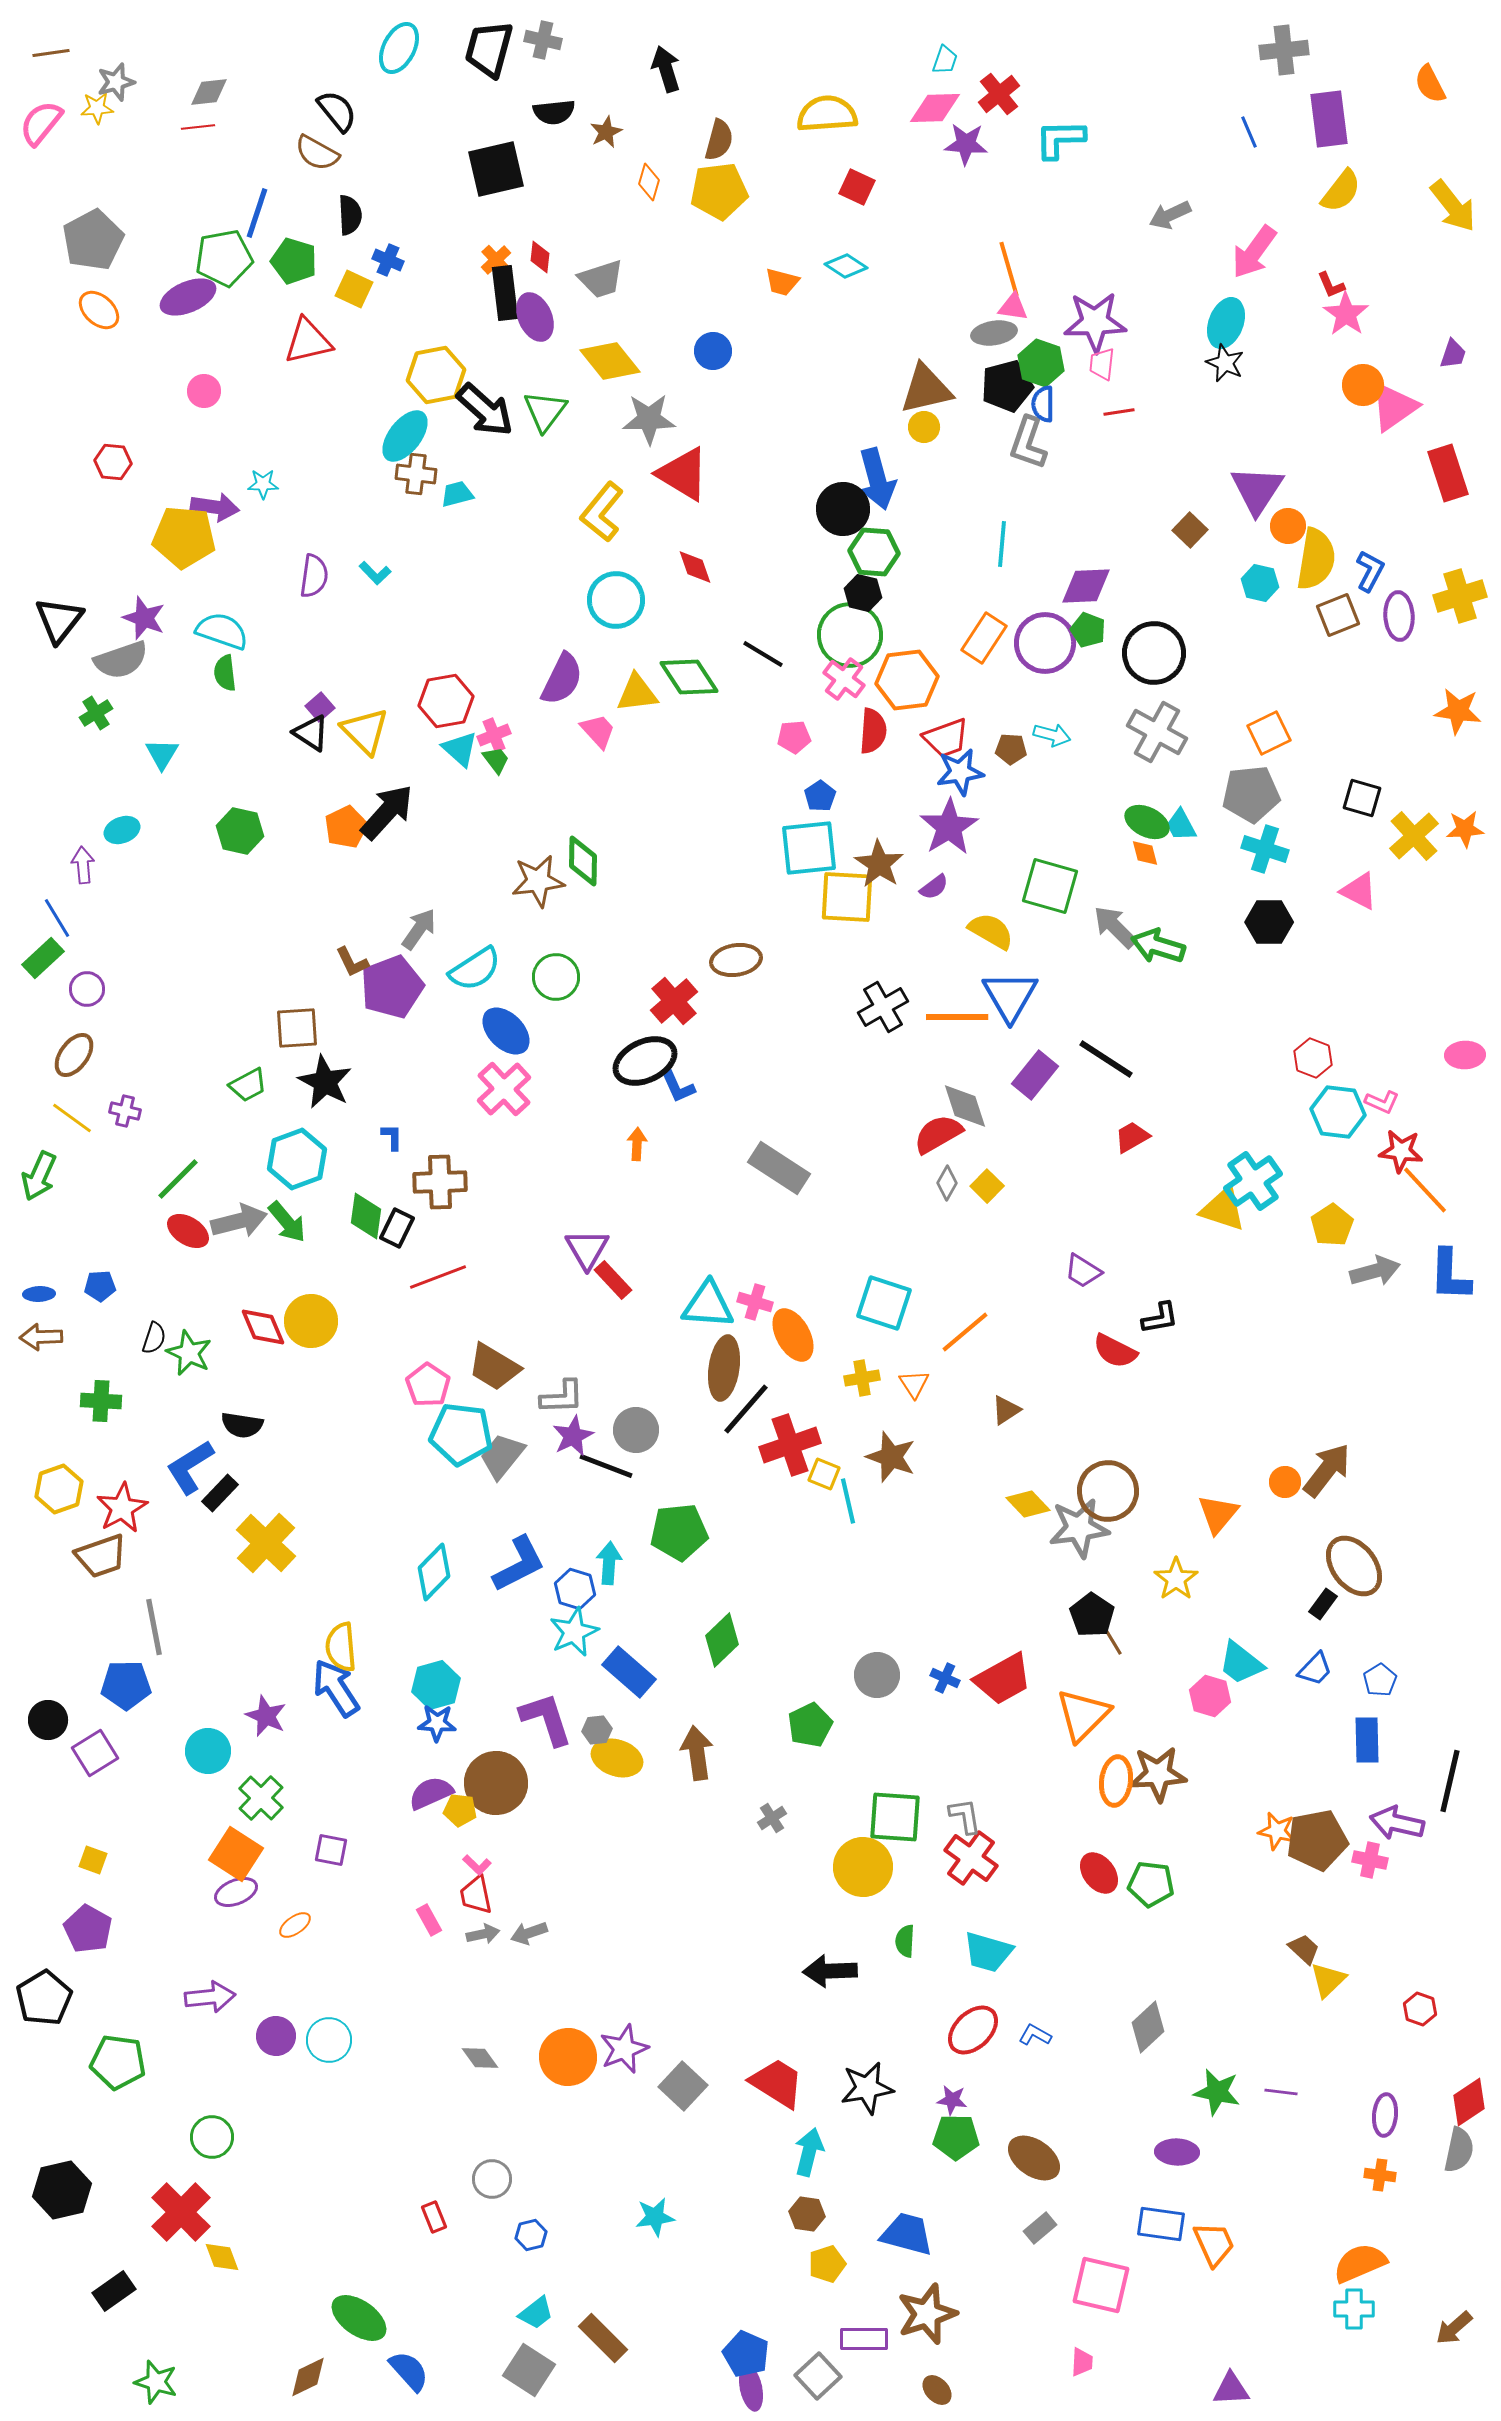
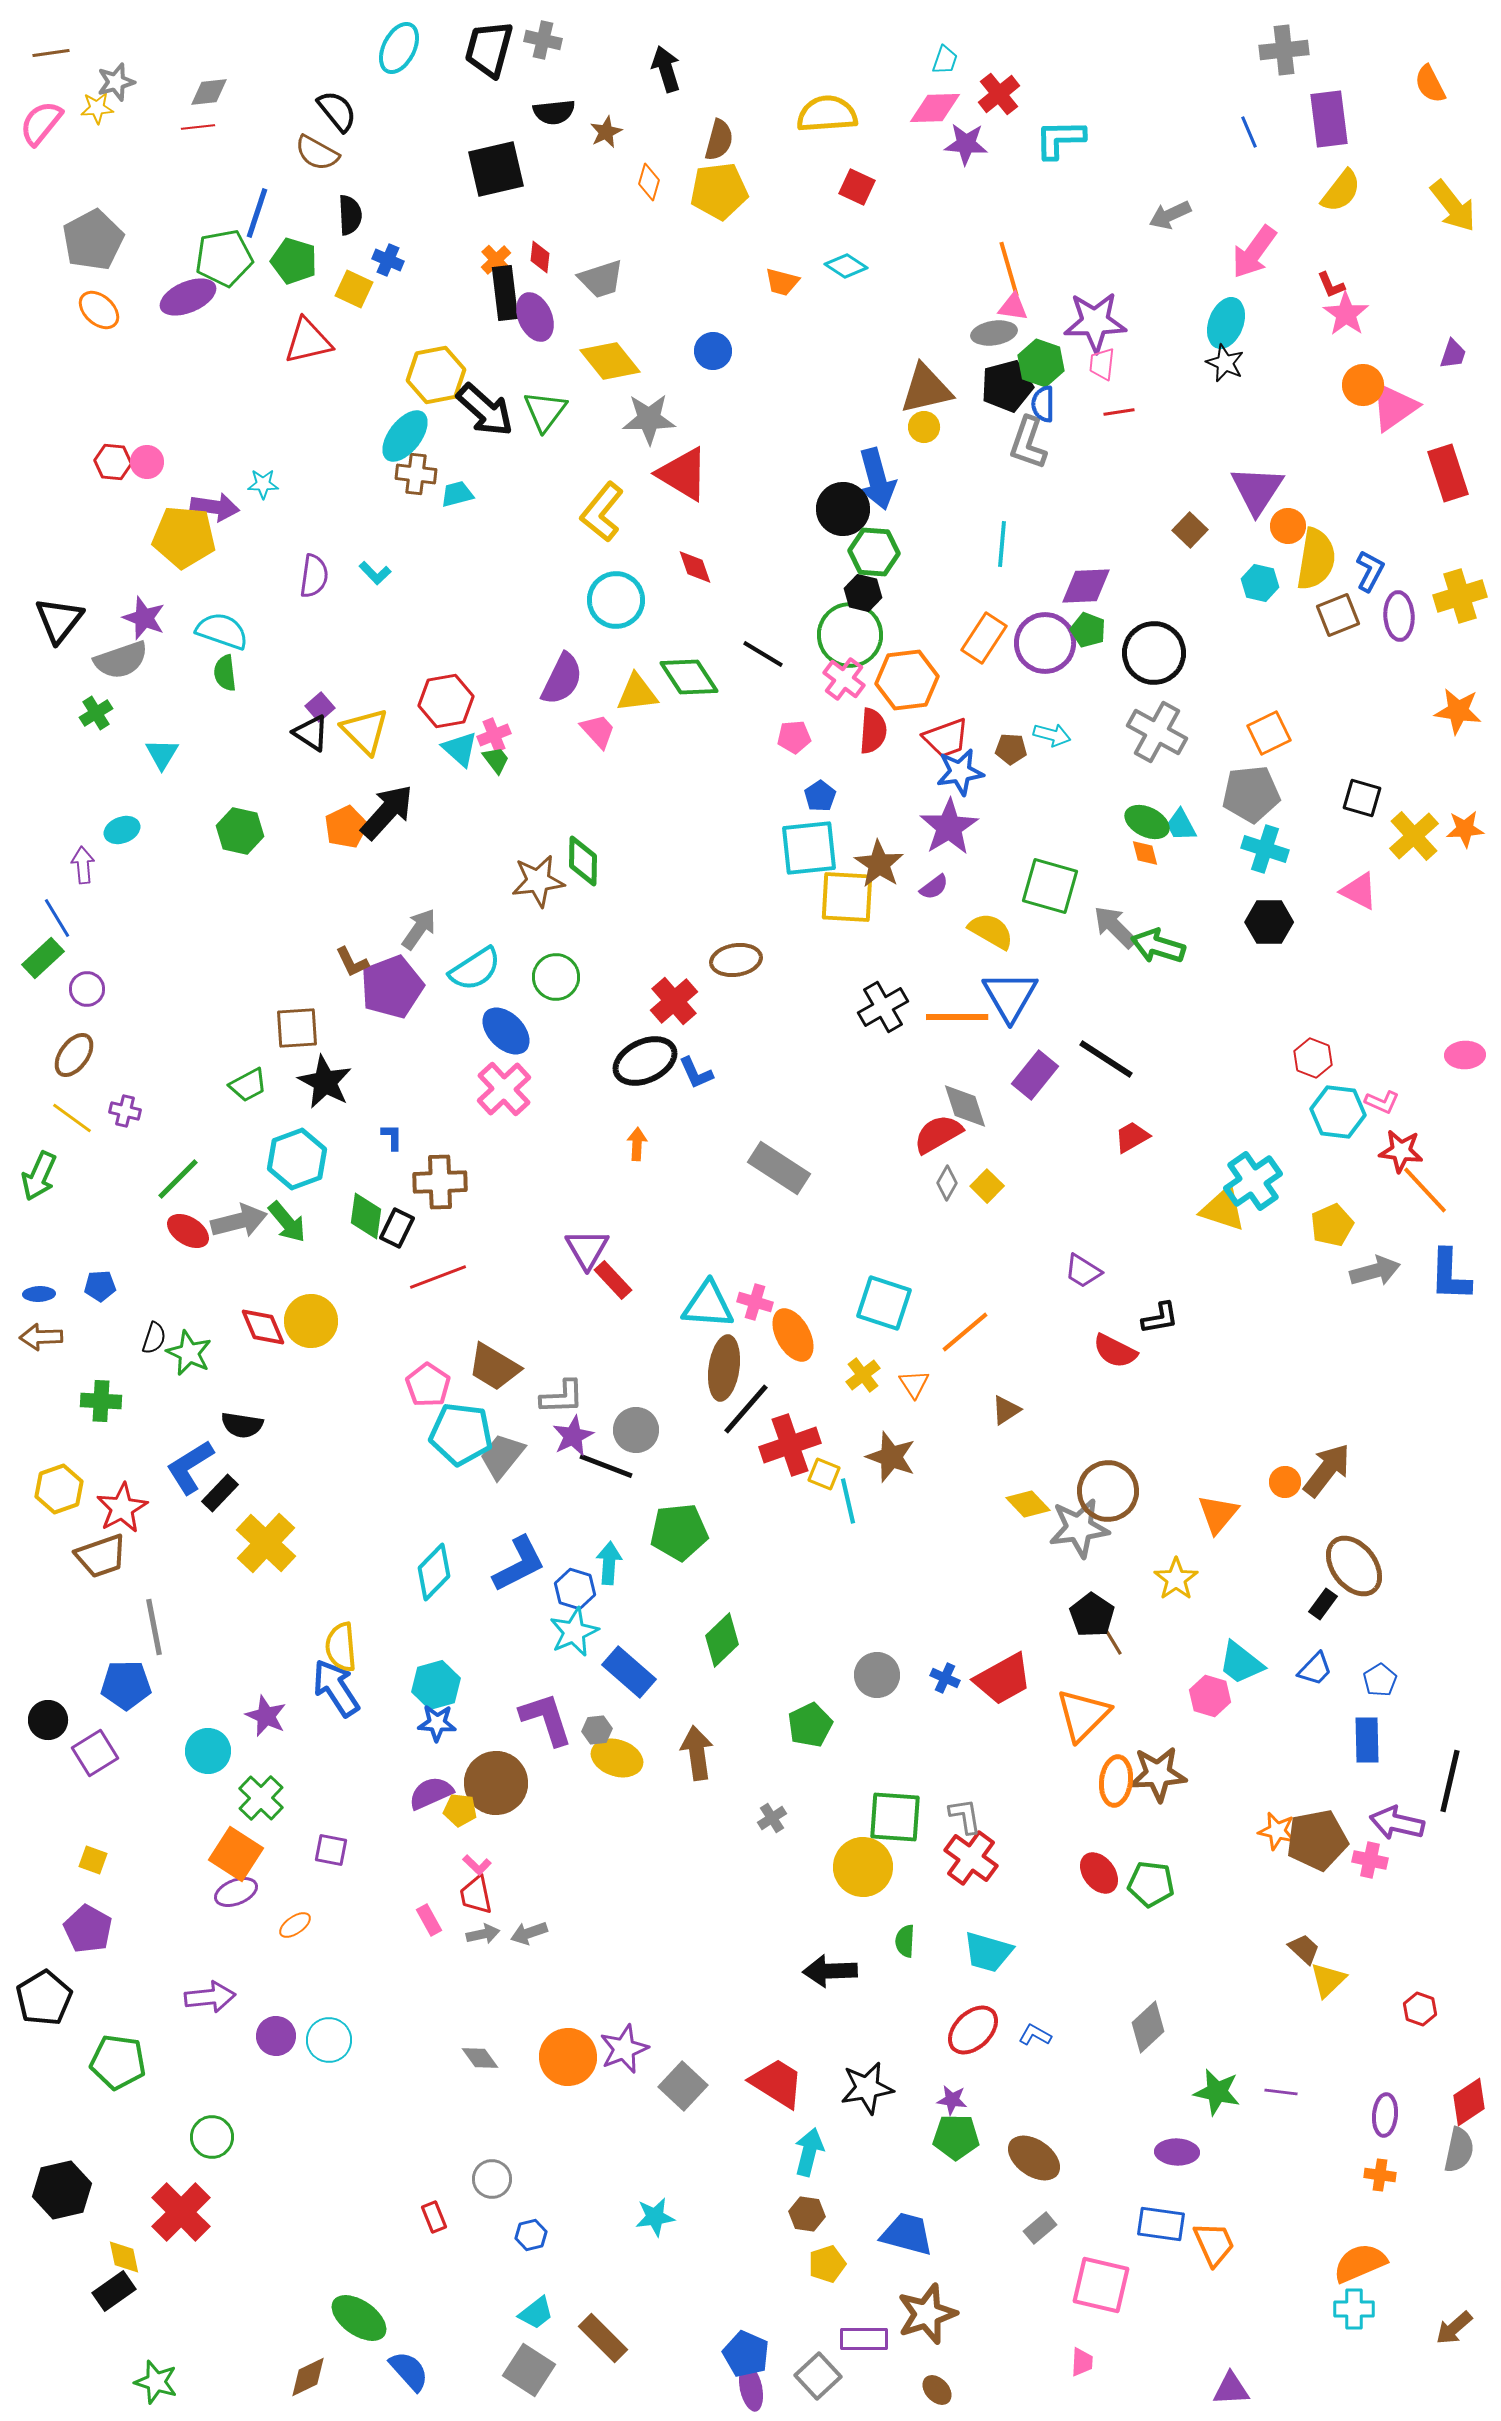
pink circle at (204, 391): moved 57 px left, 71 px down
blue L-shape at (678, 1087): moved 18 px right, 14 px up
yellow pentagon at (1332, 1225): rotated 9 degrees clockwise
yellow cross at (862, 1378): moved 1 px right, 3 px up; rotated 28 degrees counterclockwise
yellow diamond at (222, 2257): moved 98 px left; rotated 9 degrees clockwise
